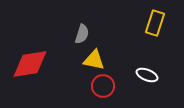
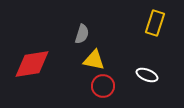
red diamond: moved 2 px right
